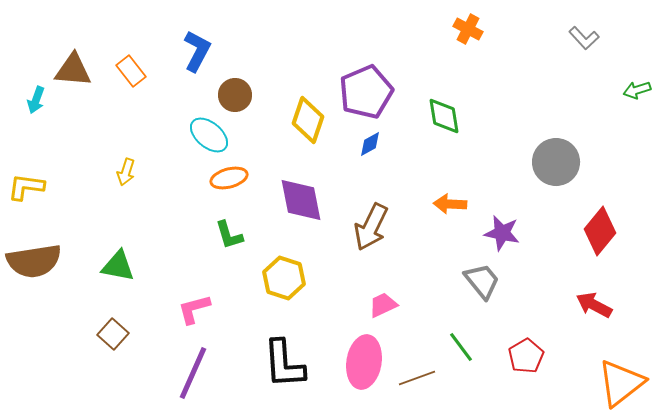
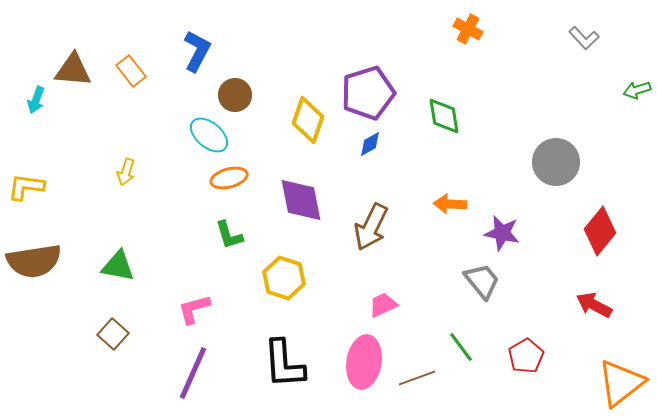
purple pentagon: moved 2 px right, 1 px down; rotated 6 degrees clockwise
